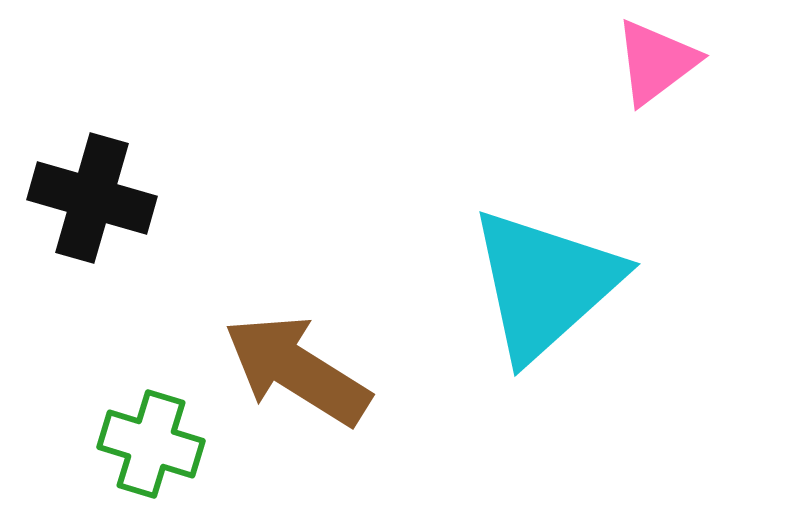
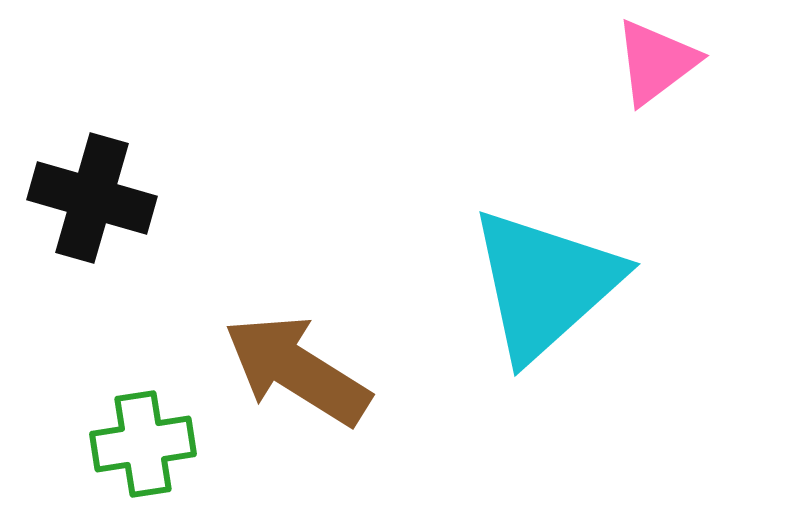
green cross: moved 8 px left; rotated 26 degrees counterclockwise
